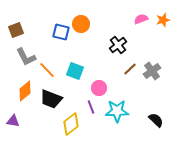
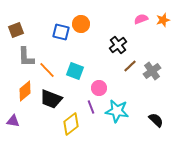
gray L-shape: rotated 25 degrees clockwise
brown line: moved 3 px up
cyan star: rotated 10 degrees clockwise
